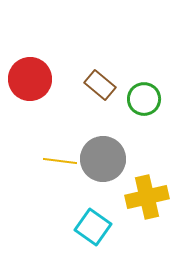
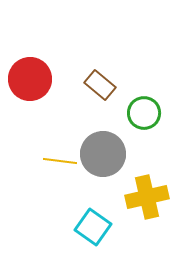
green circle: moved 14 px down
gray circle: moved 5 px up
